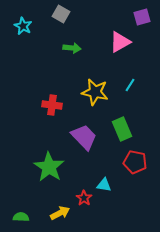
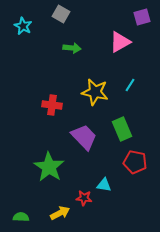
red star: rotated 28 degrees counterclockwise
